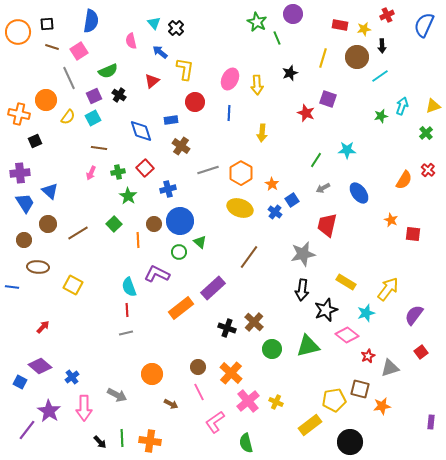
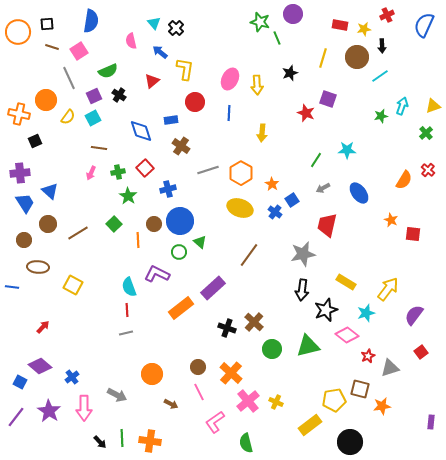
green star at (257, 22): moved 3 px right; rotated 12 degrees counterclockwise
brown line at (249, 257): moved 2 px up
purple line at (27, 430): moved 11 px left, 13 px up
